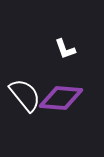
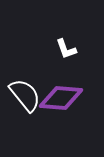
white L-shape: moved 1 px right
